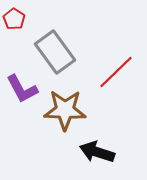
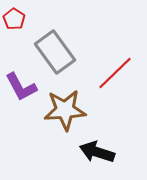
red line: moved 1 px left, 1 px down
purple L-shape: moved 1 px left, 2 px up
brown star: rotated 6 degrees counterclockwise
